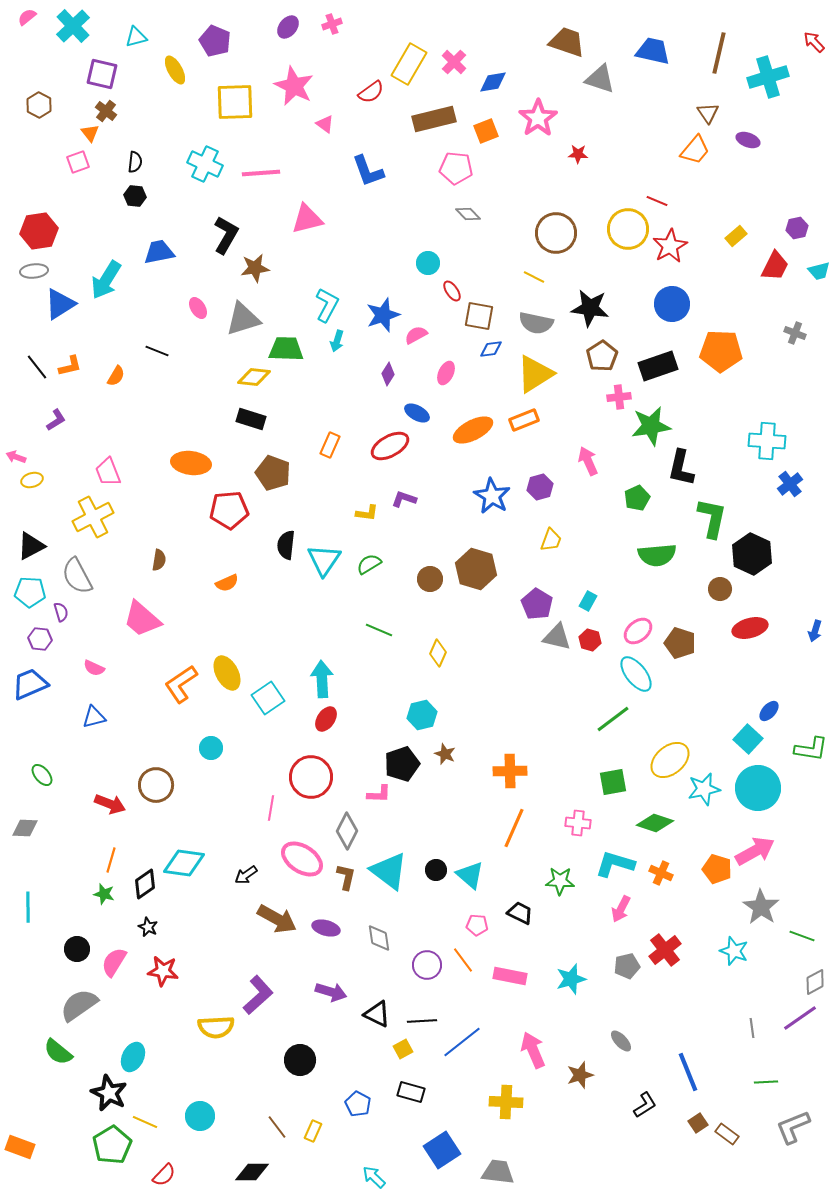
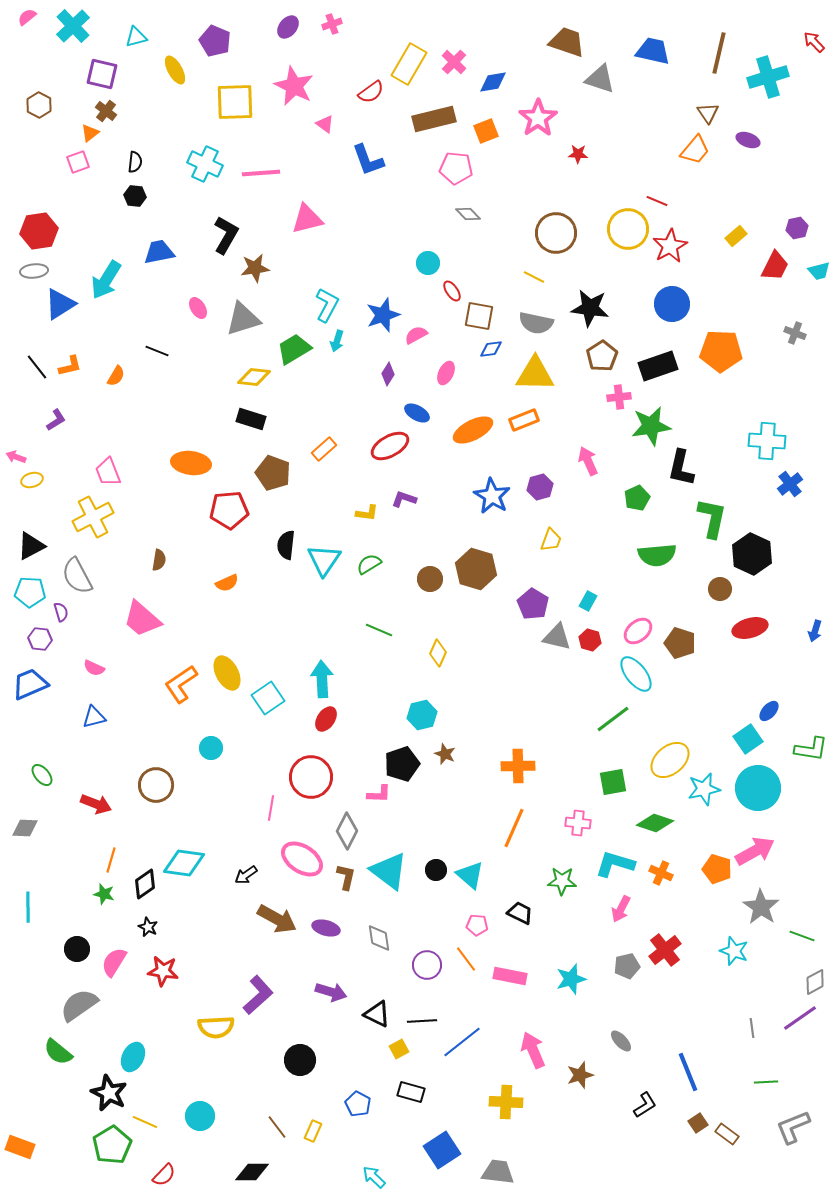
orange triangle at (90, 133): rotated 30 degrees clockwise
blue L-shape at (368, 171): moved 11 px up
green trapezoid at (286, 349): moved 8 px right; rotated 33 degrees counterclockwise
yellow triangle at (535, 374): rotated 33 degrees clockwise
orange rectangle at (330, 445): moved 6 px left, 4 px down; rotated 25 degrees clockwise
purple pentagon at (537, 604): moved 4 px left
cyan square at (748, 739): rotated 12 degrees clockwise
orange cross at (510, 771): moved 8 px right, 5 px up
red arrow at (110, 804): moved 14 px left
green star at (560, 881): moved 2 px right
orange line at (463, 960): moved 3 px right, 1 px up
yellow square at (403, 1049): moved 4 px left
